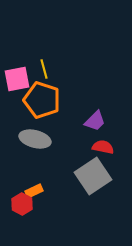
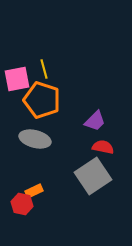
red hexagon: rotated 15 degrees counterclockwise
